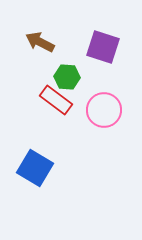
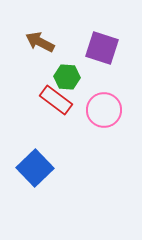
purple square: moved 1 px left, 1 px down
blue square: rotated 15 degrees clockwise
